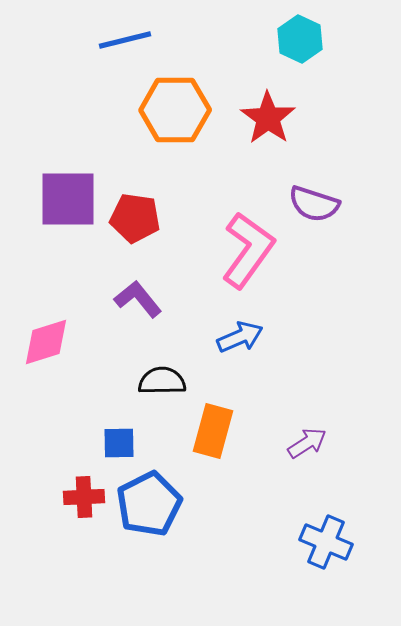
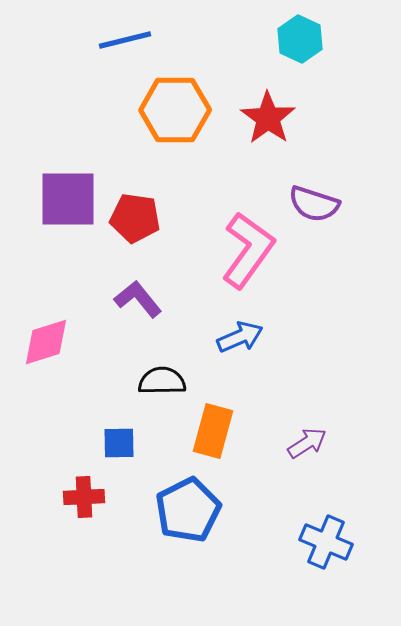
blue pentagon: moved 39 px right, 6 px down
